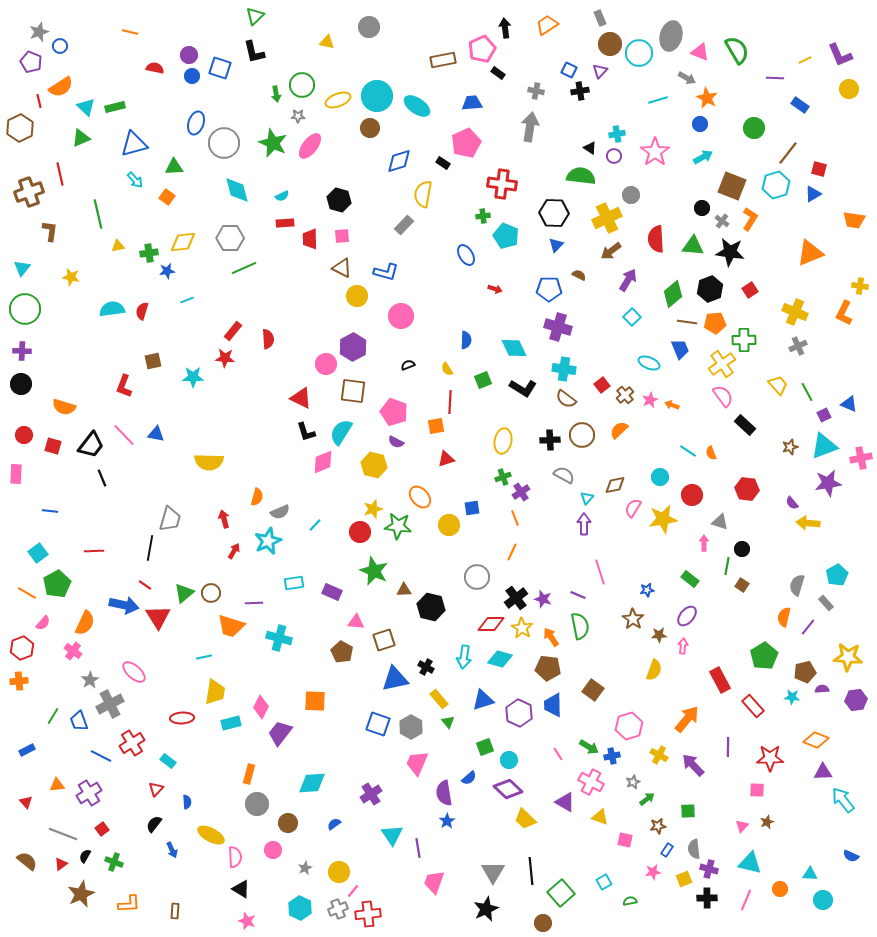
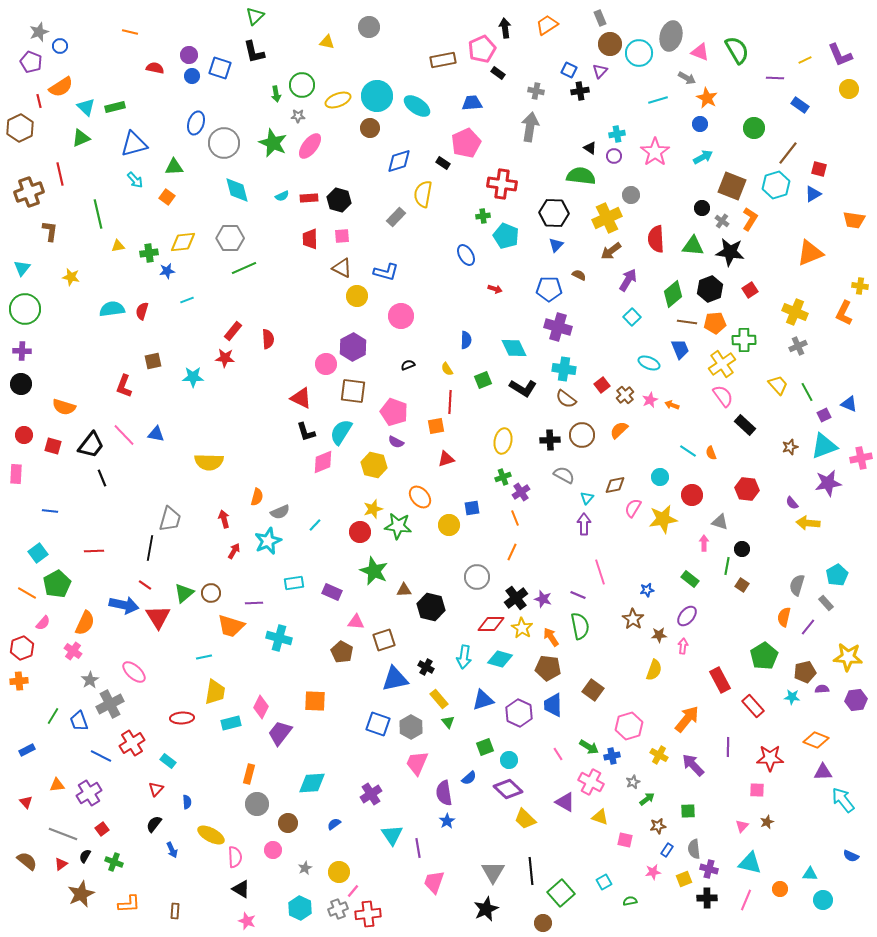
red rectangle at (285, 223): moved 24 px right, 25 px up
gray rectangle at (404, 225): moved 8 px left, 8 px up
